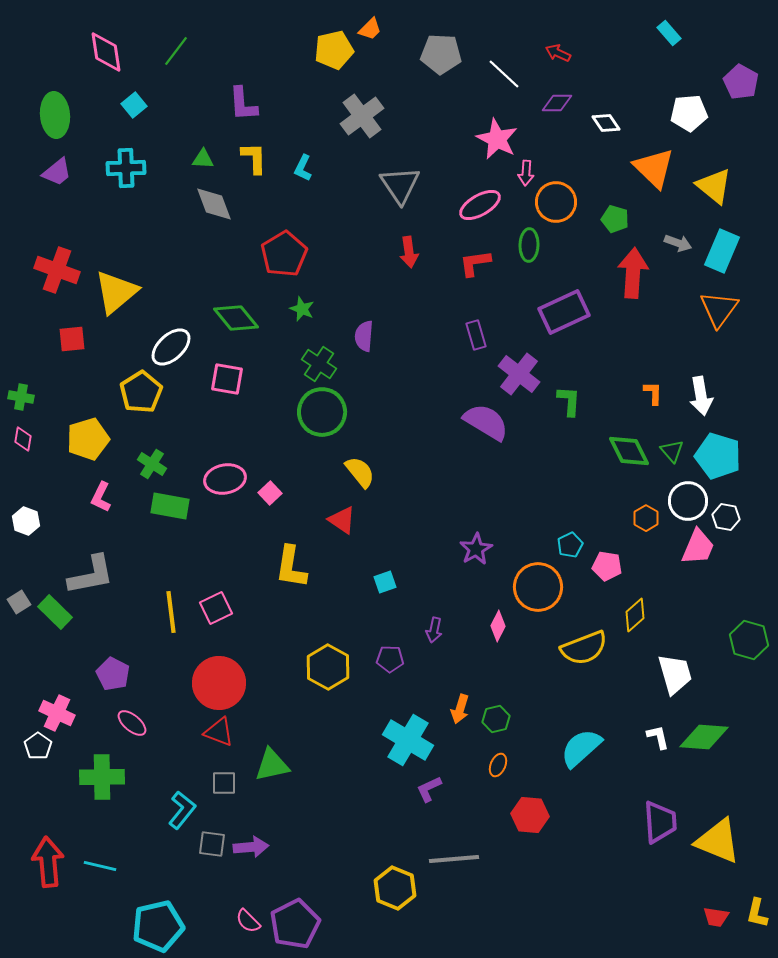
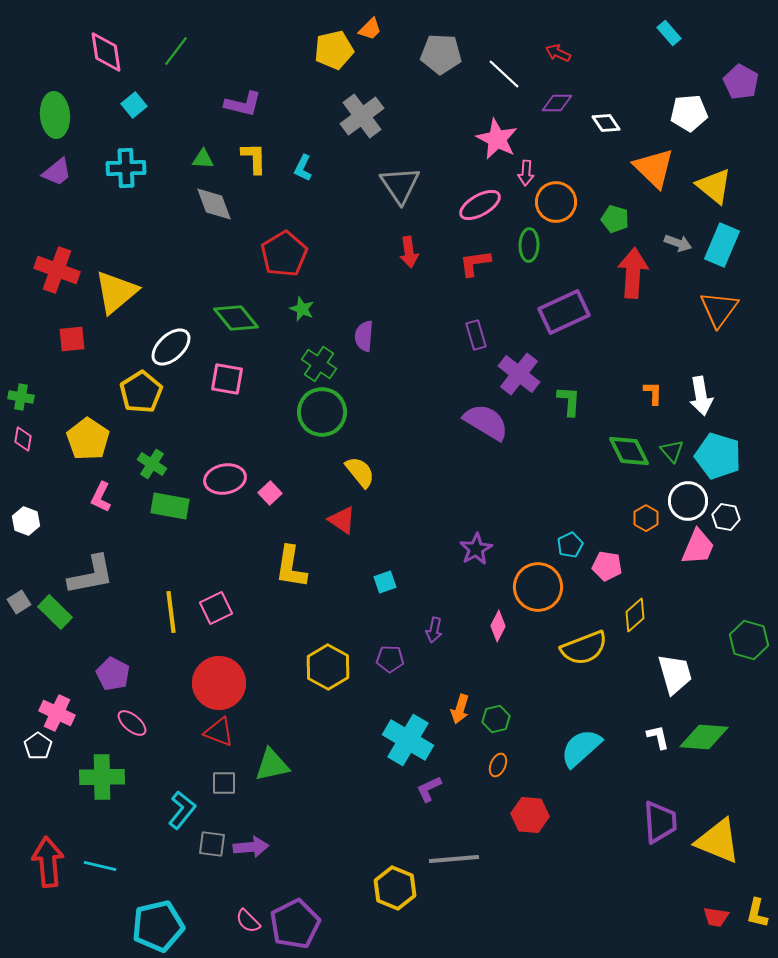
purple L-shape at (243, 104): rotated 72 degrees counterclockwise
cyan rectangle at (722, 251): moved 6 px up
yellow pentagon at (88, 439): rotated 21 degrees counterclockwise
